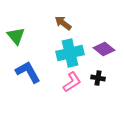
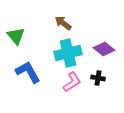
cyan cross: moved 2 px left
